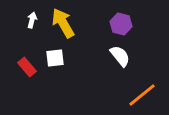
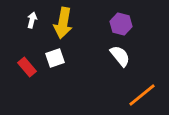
yellow arrow: rotated 140 degrees counterclockwise
white square: rotated 12 degrees counterclockwise
